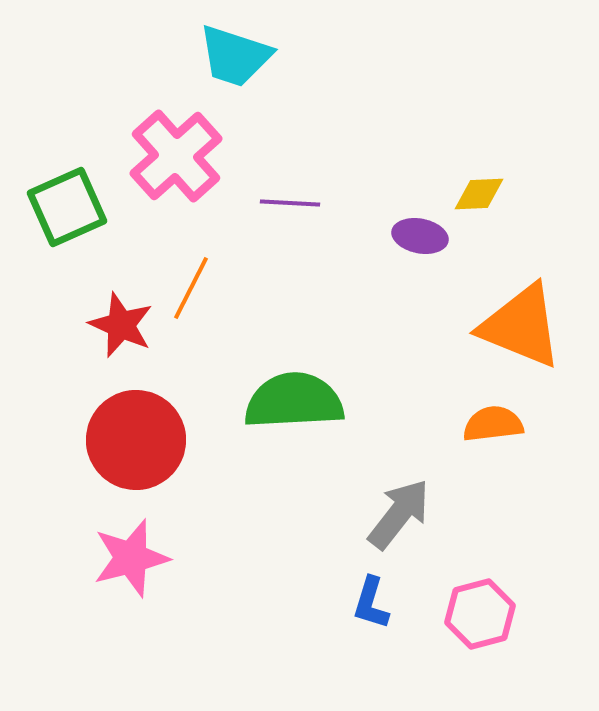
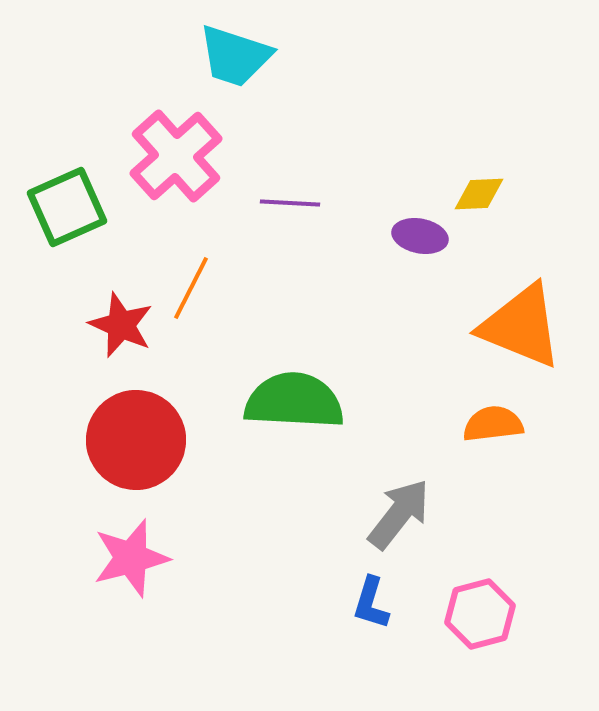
green semicircle: rotated 6 degrees clockwise
